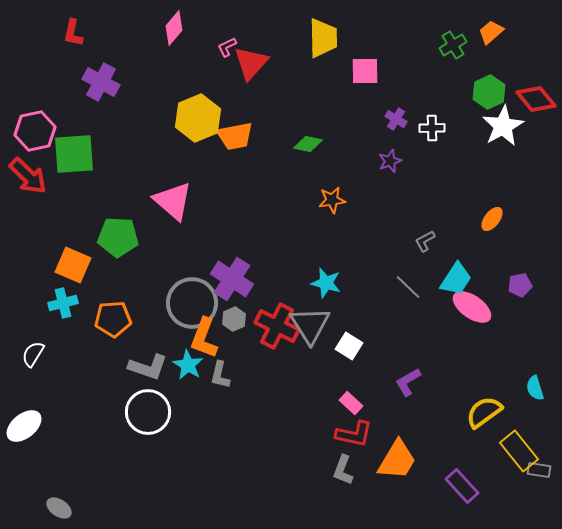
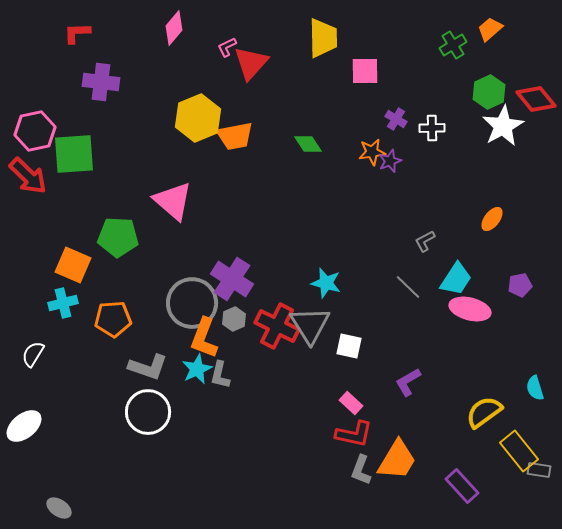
orange trapezoid at (491, 32): moved 1 px left, 3 px up
red L-shape at (73, 33): moved 4 px right; rotated 76 degrees clockwise
purple cross at (101, 82): rotated 21 degrees counterclockwise
green diamond at (308, 144): rotated 44 degrees clockwise
orange star at (332, 200): moved 40 px right, 48 px up
pink ellipse at (472, 307): moved 2 px left, 2 px down; rotated 21 degrees counterclockwise
white square at (349, 346): rotated 20 degrees counterclockwise
cyan star at (188, 365): moved 9 px right, 4 px down; rotated 16 degrees clockwise
gray L-shape at (343, 470): moved 18 px right
